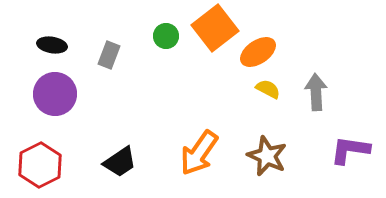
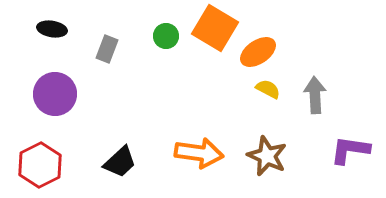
orange square: rotated 21 degrees counterclockwise
black ellipse: moved 16 px up
gray rectangle: moved 2 px left, 6 px up
gray arrow: moved 1 px left, 3 px down
orange arrow: rotated 117 degrees counterclockwise
black trapezoid: rotated 9 degrees counterclockwise
